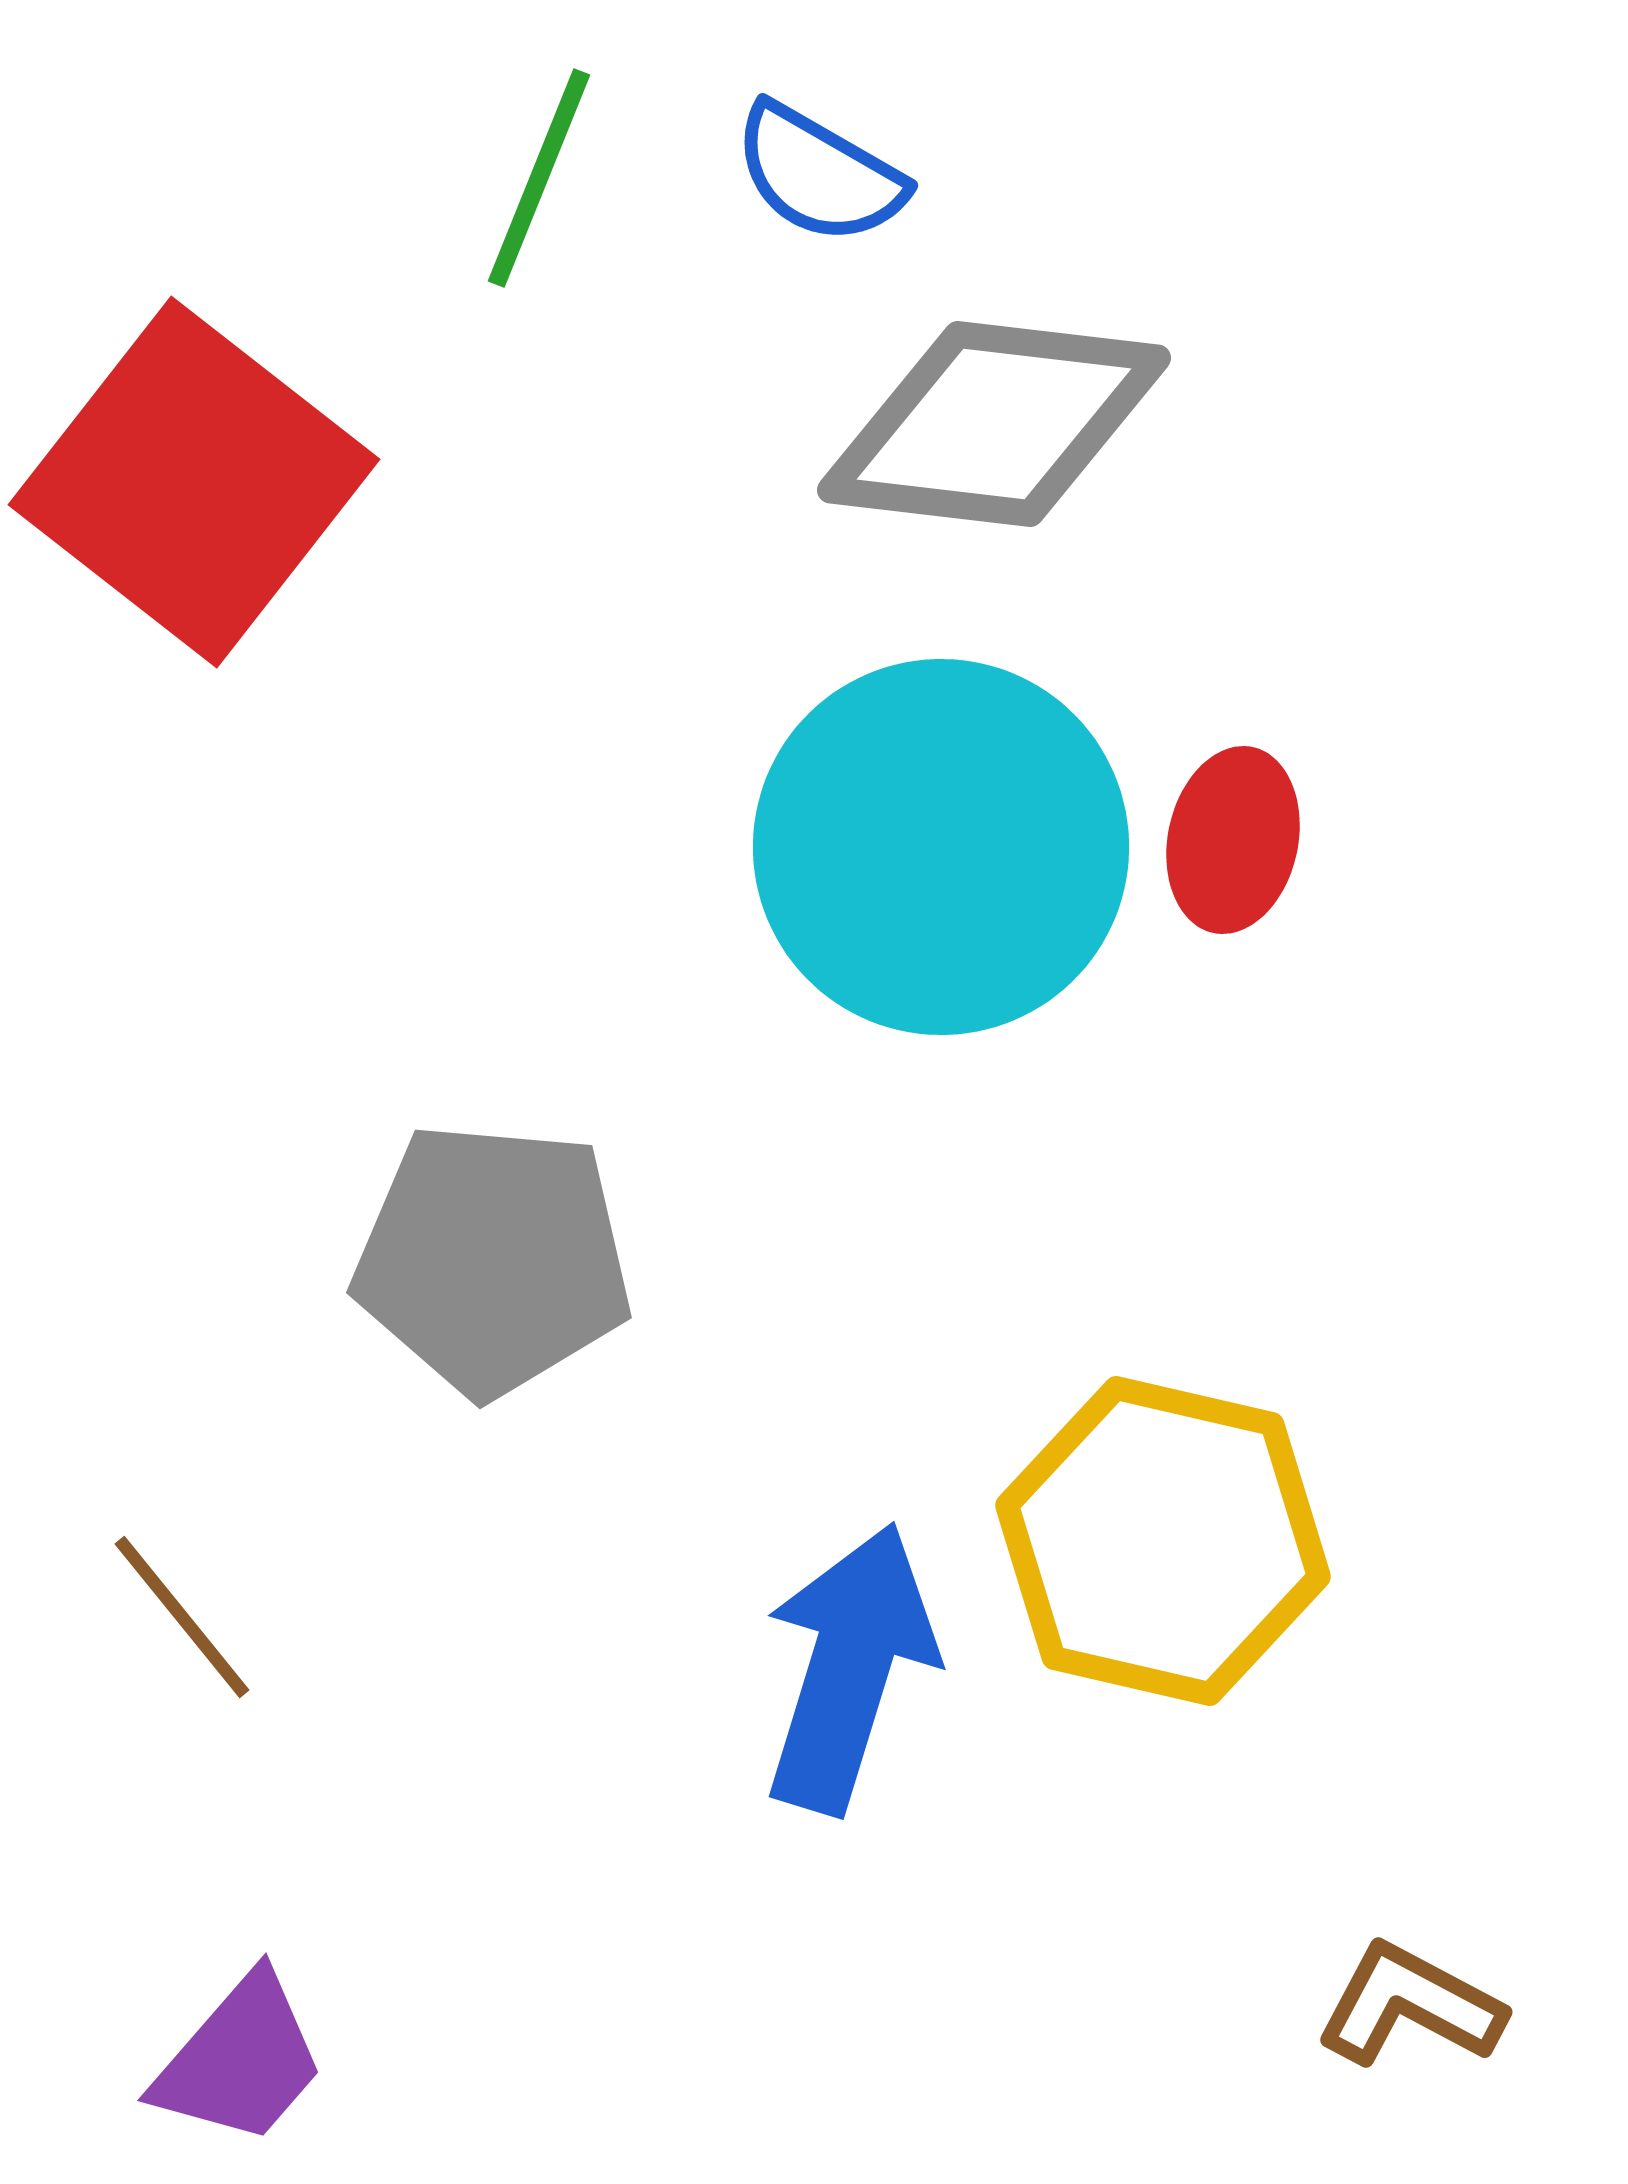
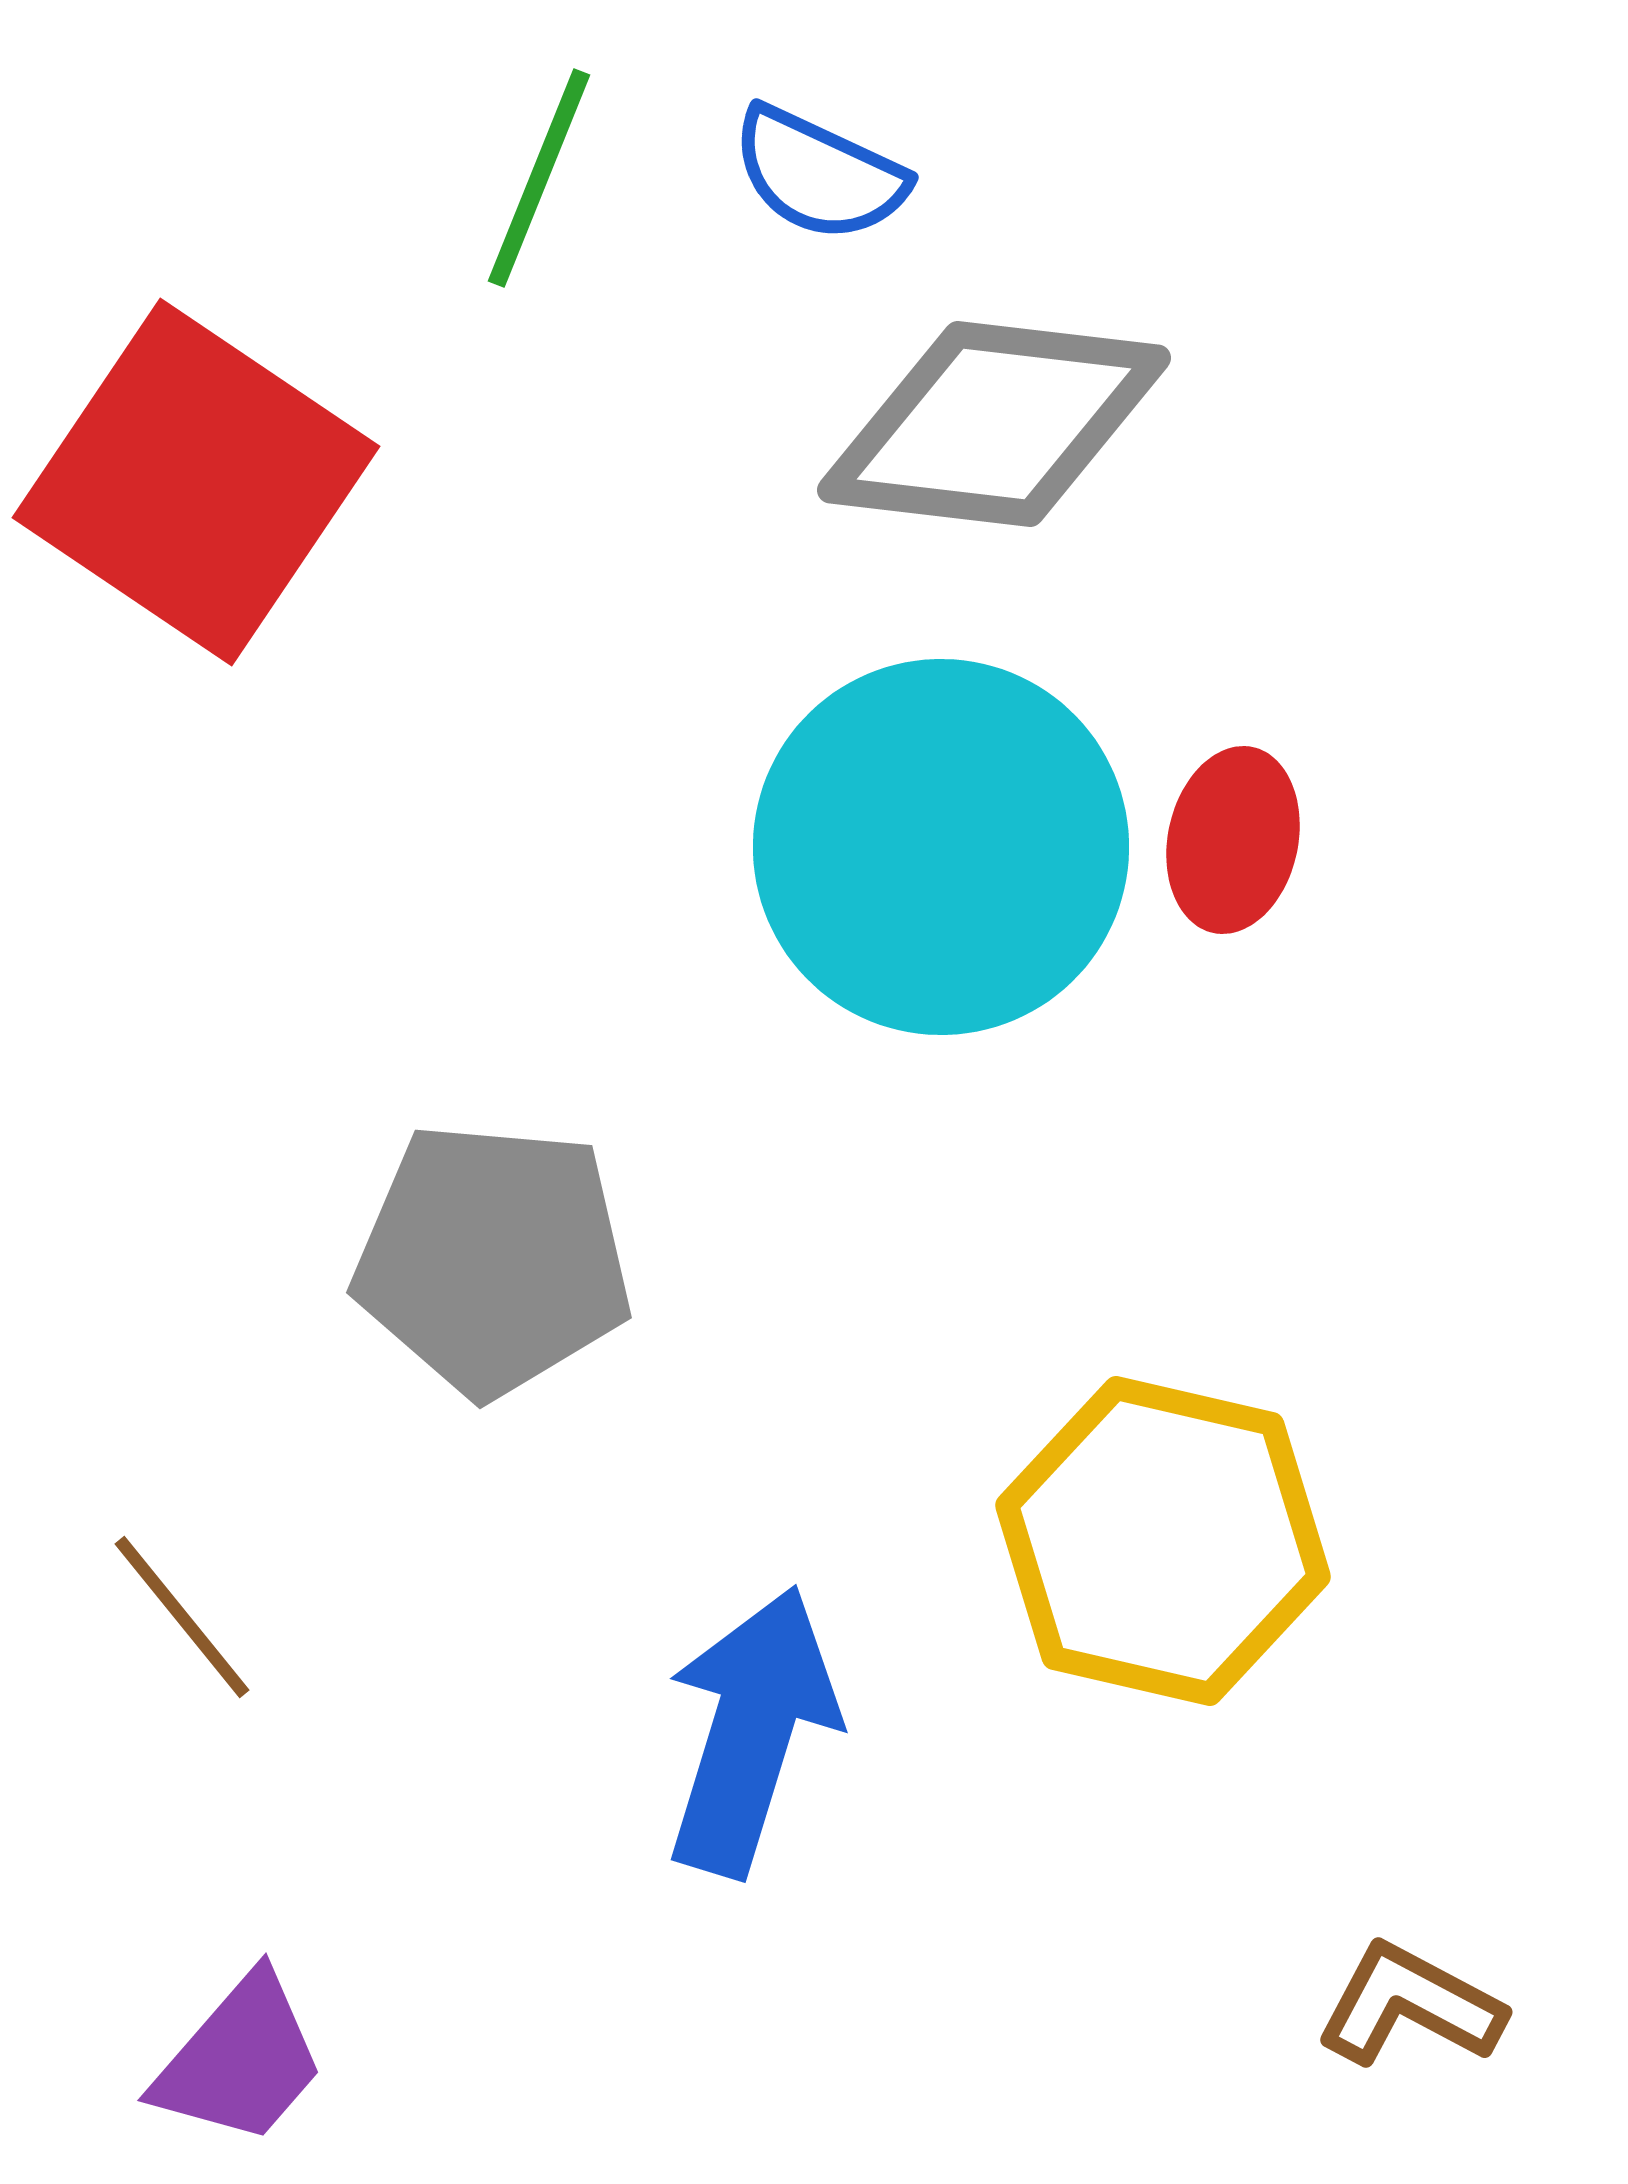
blue semicircle: rotated 5 degrees counterclockwise
red square: moved 2 px right; rotated 4 degrees counterclockwise
blue arrow: moved 98 px left, 63 px down
